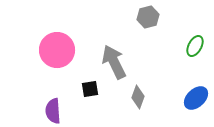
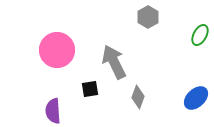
gray hexagon: rotated 15 degrees counterclockwise
green ellipse: moved 5 px right, 11 px up
